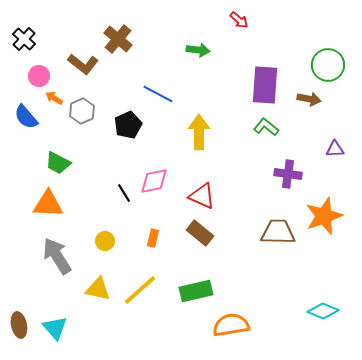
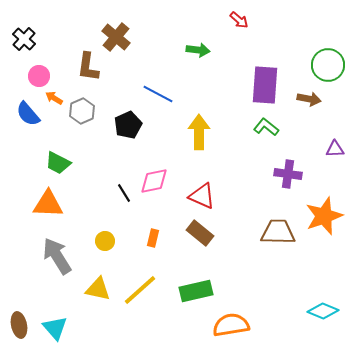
brown cross: moved 2 px left, 2 px up
brown L-shape: moved 5 px right, 3 px down; rotated 60 degrees clockwise
blue semicircle: moved 2 px right, 3 px up
